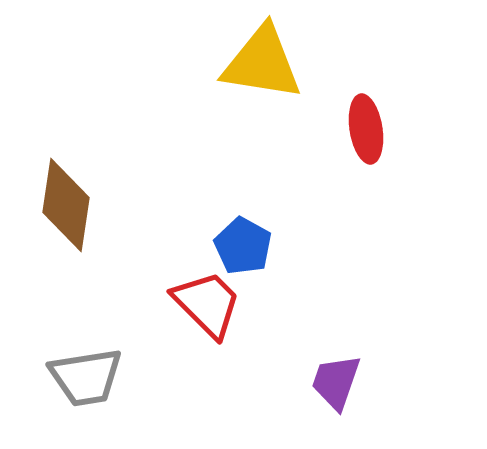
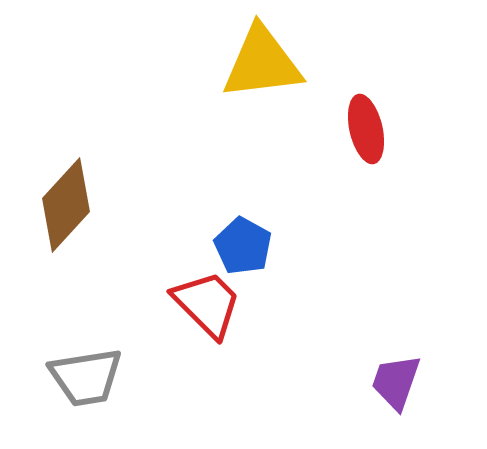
yellow triangle: rotated 16 degrees counterclockwise
red ellipse: rotated 4 degrees counterclockwise
brown diamond: rotated 34 degrees clockwise
purple trapezoid: moved 60 px right
